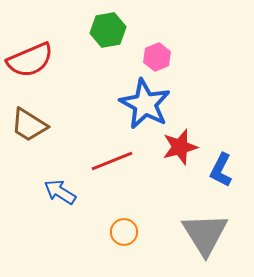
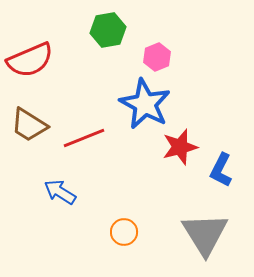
red line: moved 28 px left, 23 px up
